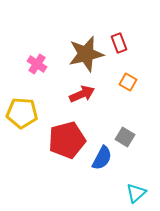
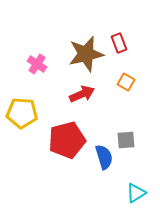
orange square: moved 2 px left
gray square: moved 1 px right, 3 px down; rotated 36 degrees counterclockwise
blue semicircle: moved 2 px right, 1 px up; rotated 45 degrees counterclockwise
cyan triangle: rotated 10 degrees clockwise
